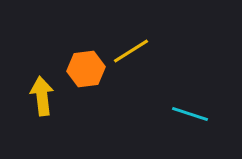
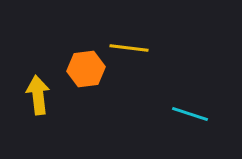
yellow line: moved 2 px left, 3 px up; rotated 39 degrees clockwise
yellow arrow: moved 4 px left, 1 px up
